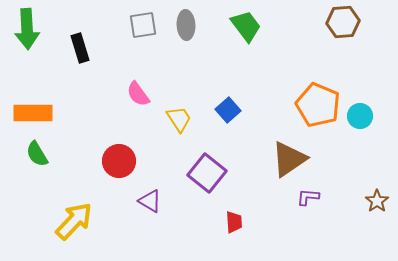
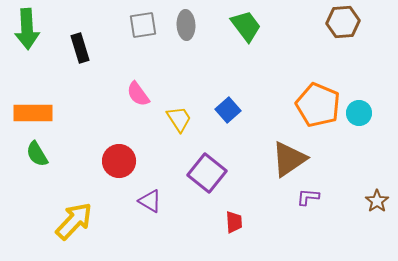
cyan circle: moved 1 px left, 3 px up
